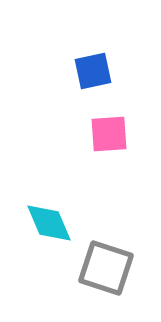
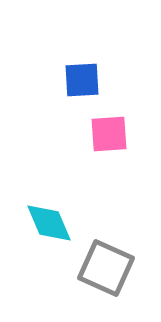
blue square: moved 11 px left, 9 px down; rotated 9 degrees clockwise
gray square: rotated 6 degrees clockwise
